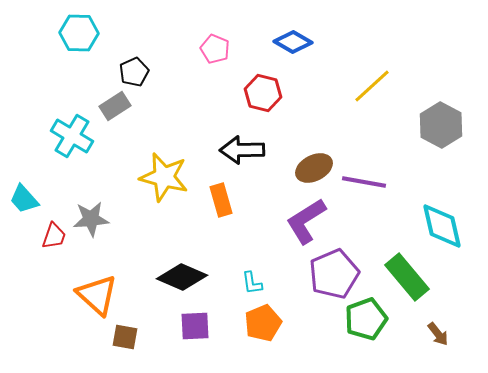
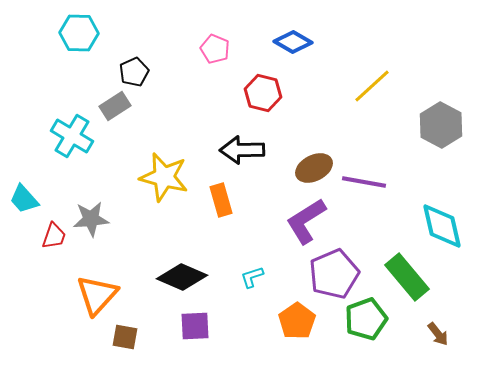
cyan L-shape: moved 6 px up; rotated 80 degrees clockwise
orange triangle: rotated 30 degrees clockwise
orange pentagon: moved 34 px right, 2 px up; rotated 12 degrees counterclockwise
